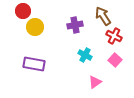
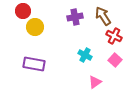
purple cross: moved 8 px up
